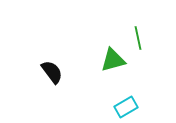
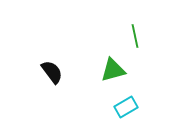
green line: moved 3 px left, 2 px up
green triangle: moved 10 px down
